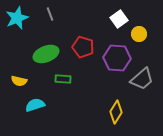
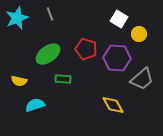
white square: rotated 24 degrees counterclockwise
red pentagon: moved 3 px right, 2 px down
green ellipse: moved 2 px right; rotated 15 degrees counterclockwise
yellow diamond: moved 3 px left, 7 px up; rotated 60 degrees counterclockwise
